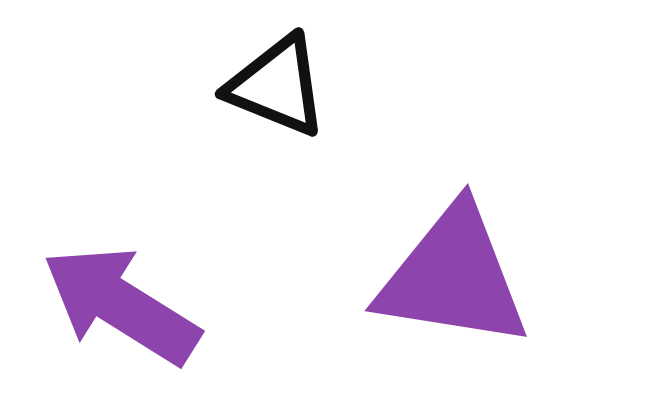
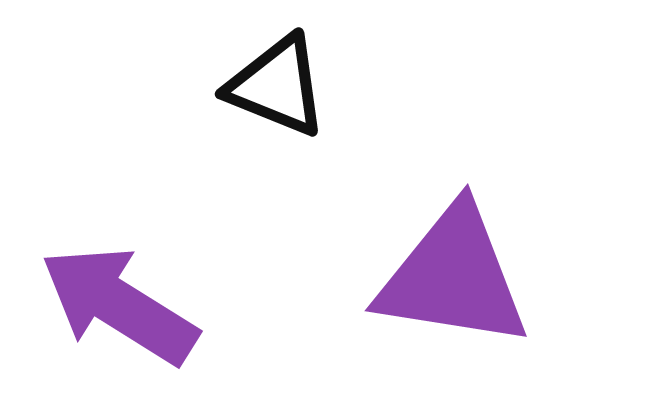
purple arrow: moved 2 px left
